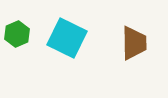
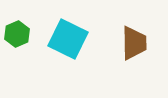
cyan square: moved 1 px right, 1 px down
